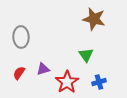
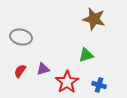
gray ellipse: rotated 75 degrees counterclockwise
green triangle: rotated 49 degrees clockwise
red semicircle: moved 1 px right, 2 px up
blue cross: moved 3 px down; rotated 32 degrees clockwise
